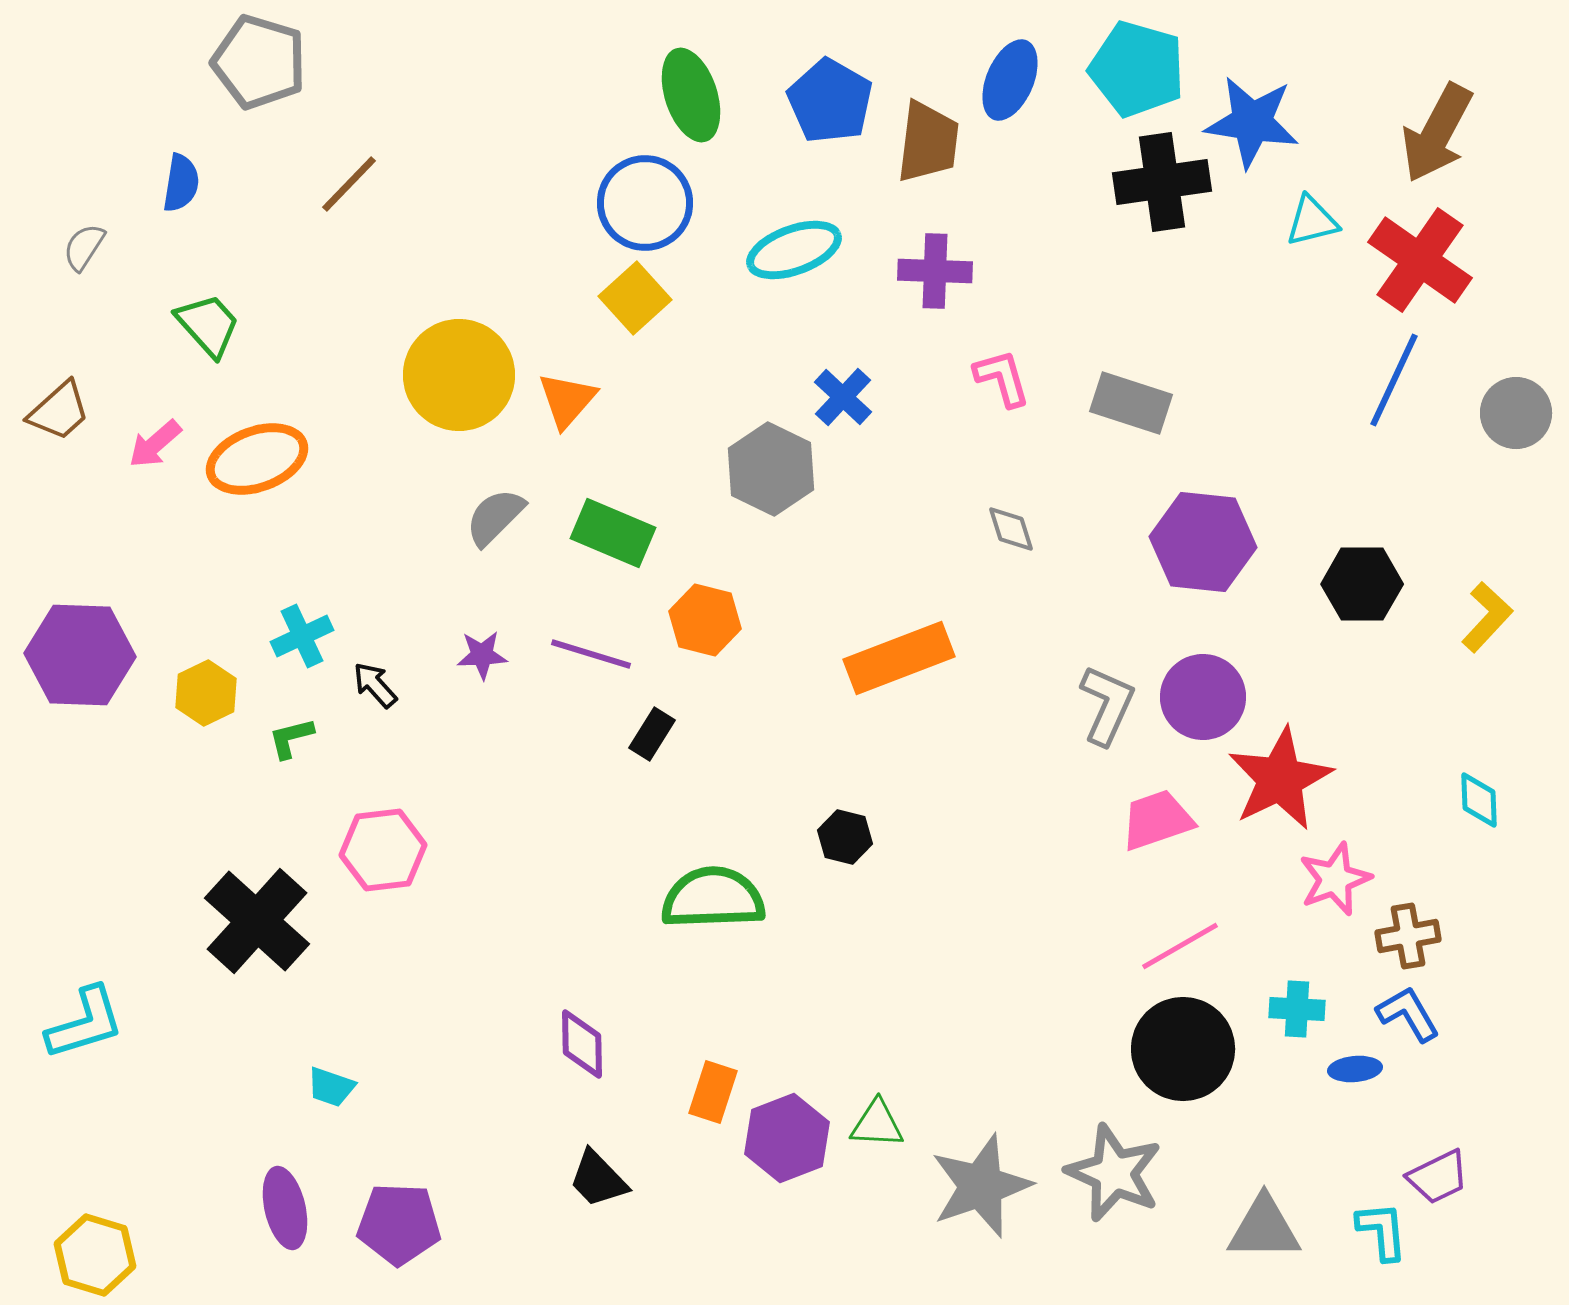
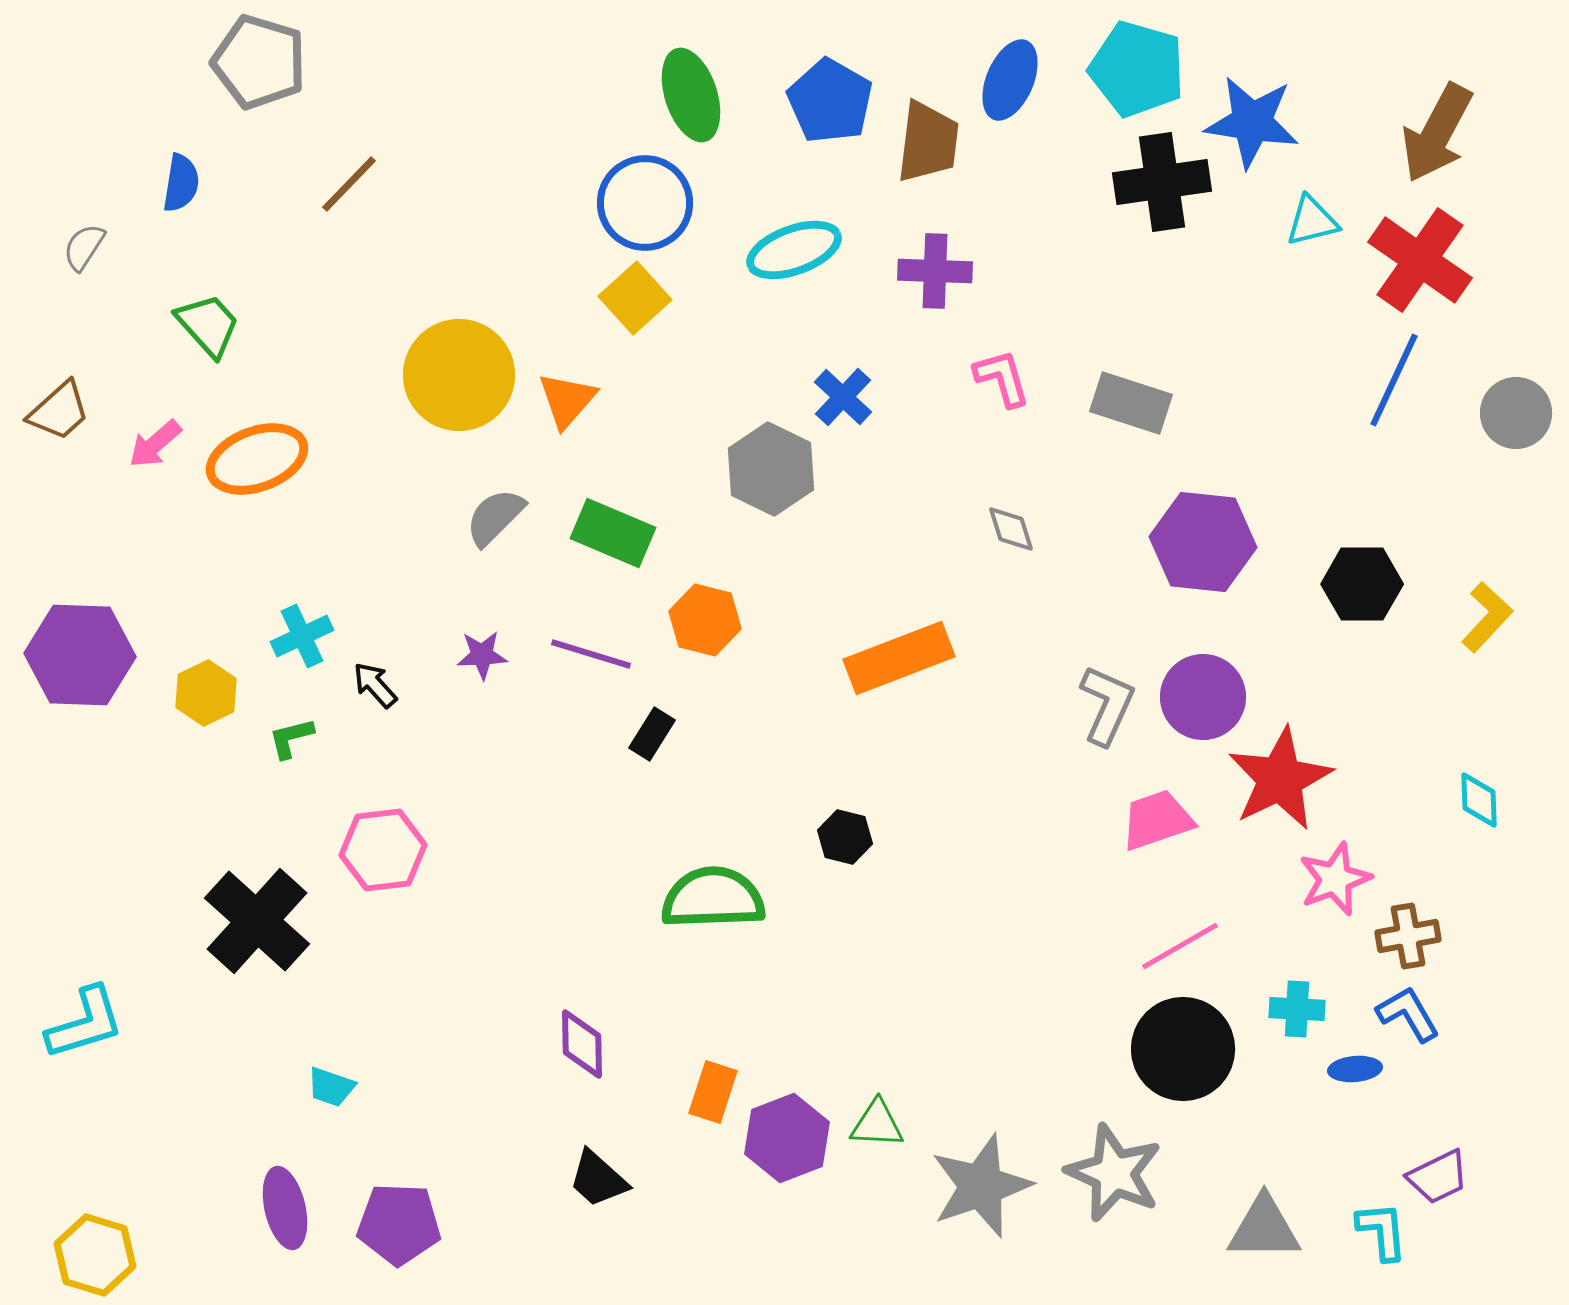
black trapezoid at (598, 1179): rotated 4 degrees counterclockwise
